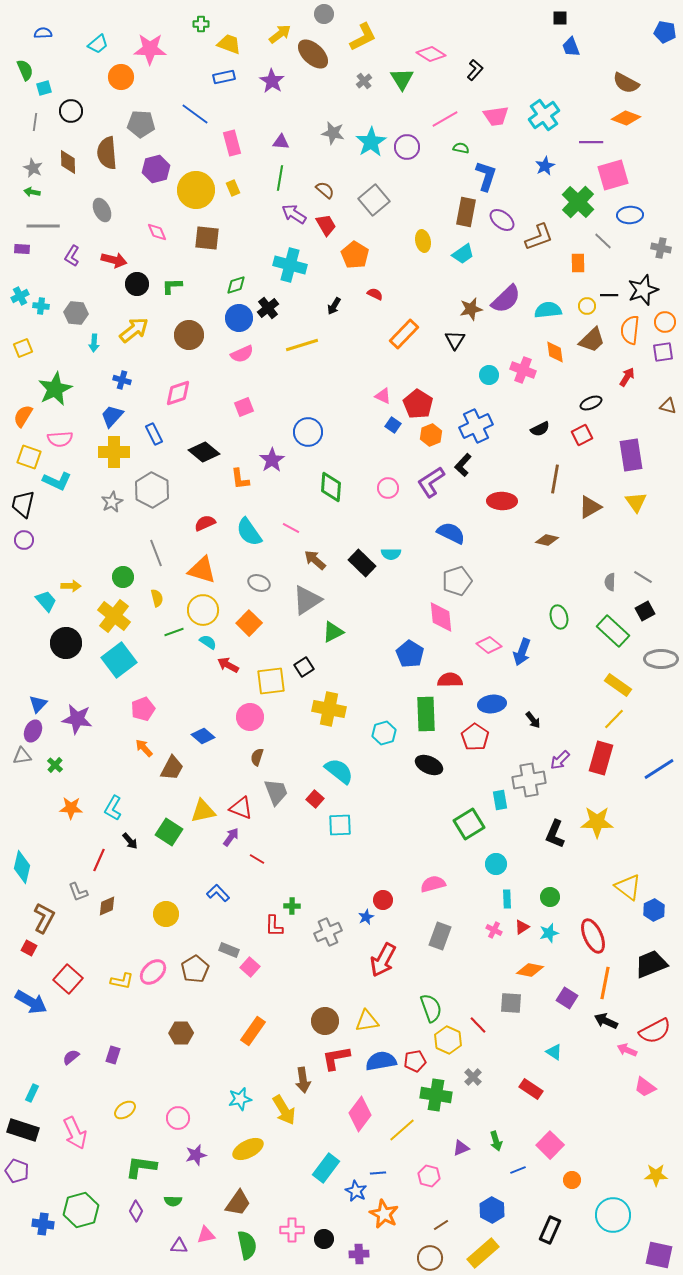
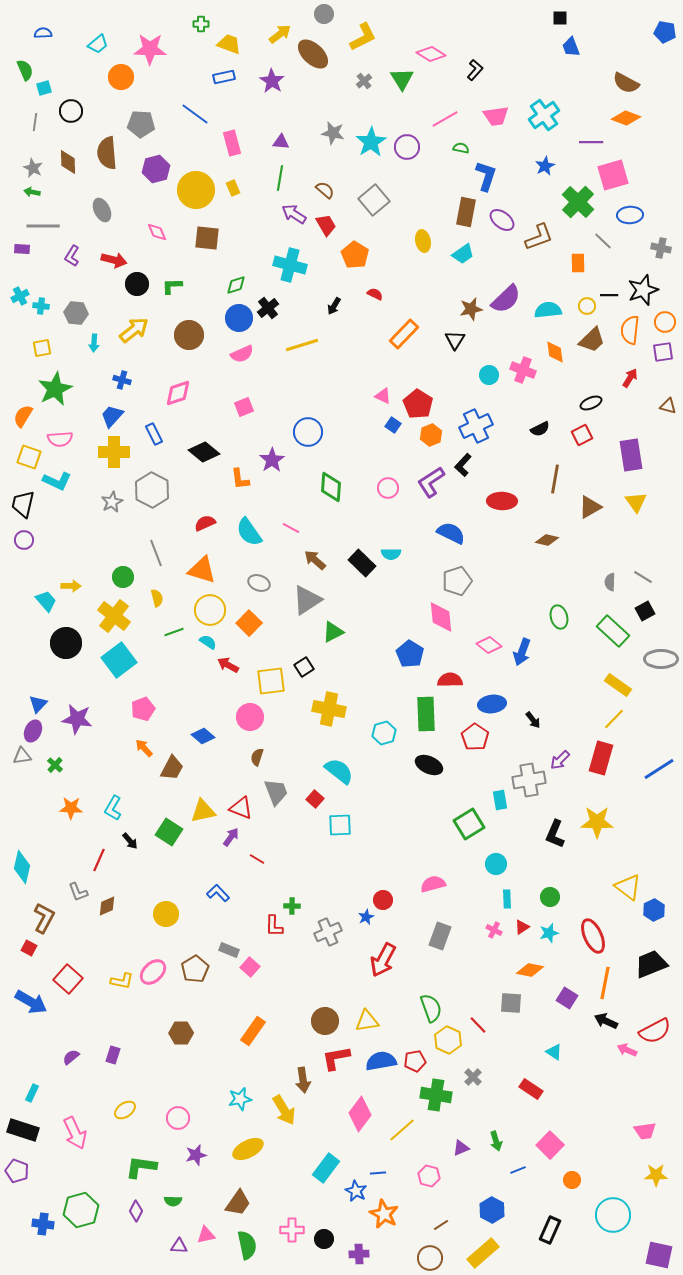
yellow square at (23, 348): moved 19 px right; rotated 12 degrees clockwise
red arrow at (627, 377): moved 3 px right, 1 px down
yellow circle at (203, 610): moved 7 px right
pink trapezoid at (645, 1087): moved 44 px down; rotated 45 degrees counterclockwise
